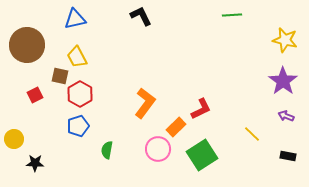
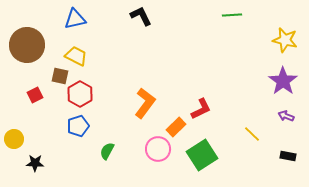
yellow trapezoid: moved 1 px left, 1 px up; rotated 145 degrees clockwise
green semicircle: moved 1 px down; rotated 18 degrees clockwise
